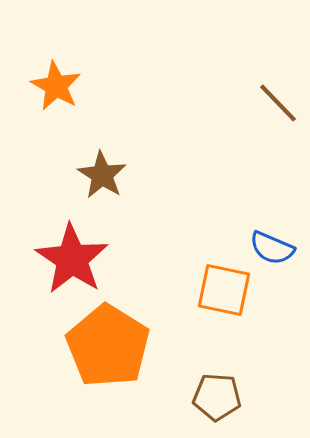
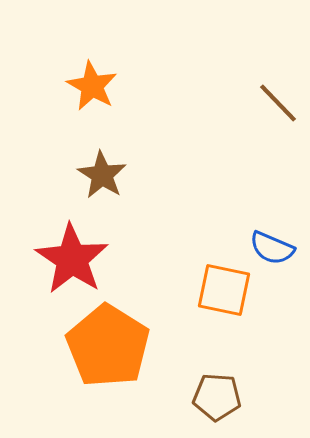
orange star: moved 36 px right
